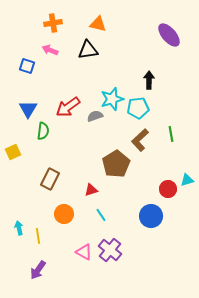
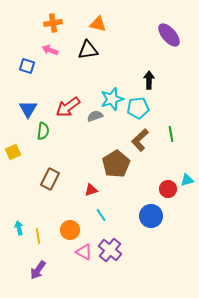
orange circle: moved 6 px right, 16 px down
